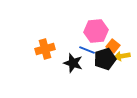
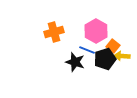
pink hexagon: rotated 25 degrees counterclockwise
orange cross: moved 9 px right, 17 px up
yellow arrow: rotated 14 degrees clockwise
black star: moved 2 px right, 1 px up
